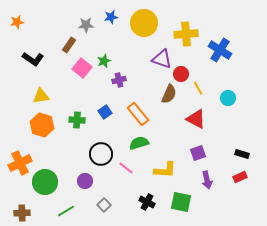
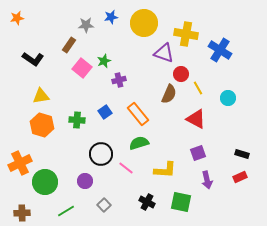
orange star: moved 4 px up
yellow cross: rotated 15 degrees clockwise
purple triangle: moved 2 px right, 6 px up
